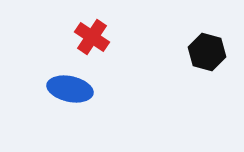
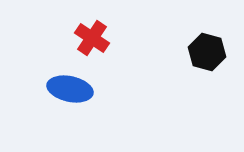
red cross: moved 1 px down
